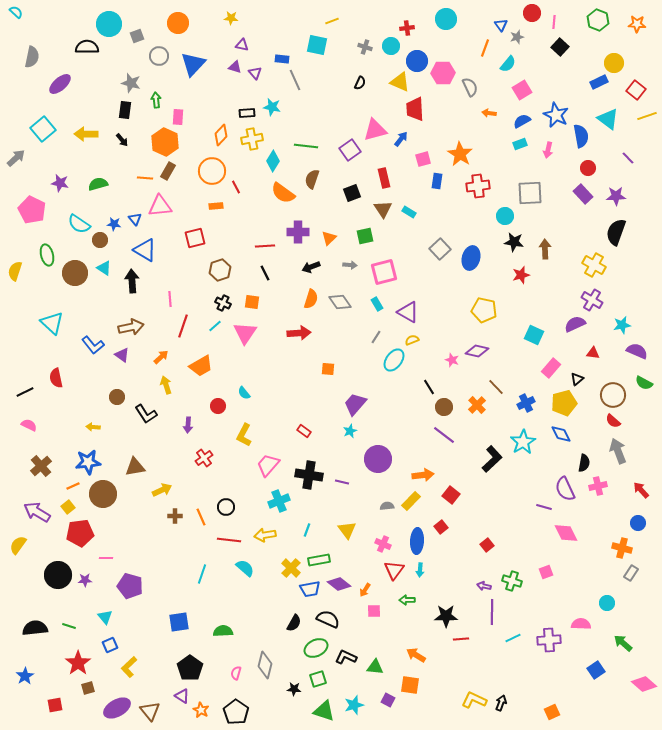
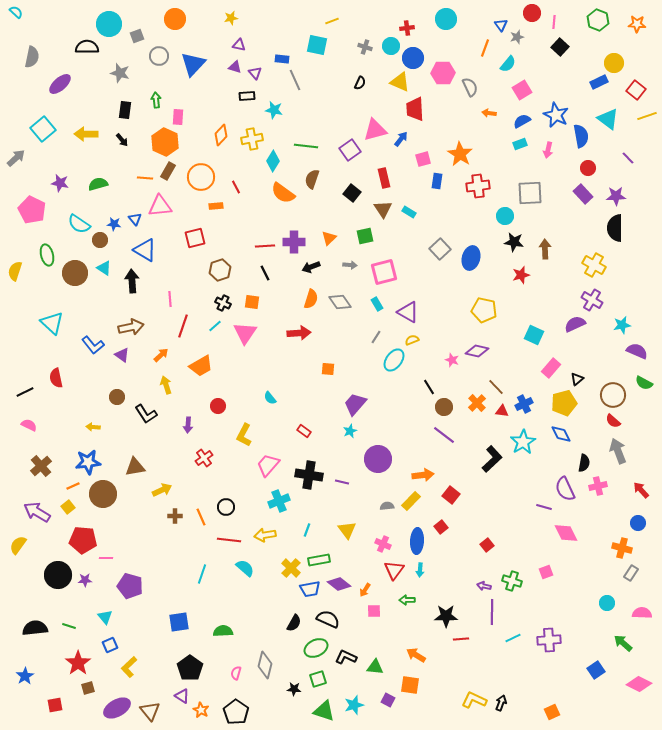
yellow star at (231, 18): rotated 16 degrees counterclockwise
orange circle at (178, 23): moved 3 px left, 4 px up
purple triangle at (242, 45): moved 3 px left
blue circle at (417, 61): moved 4 px left, 3 px up
gray star at (131, 83): moved 11 px left, 10 px up
cyan star at (272, 107): moved 2 px right, 3 px down
black rectangle at (247, 113): moved 17 px up
orange circle at (212, 171): moved 11 px left, 6 px down
black square at (352, 193): rotated 30 degrees counterclockwise
purple cross at (298, 232): moved 4 px left, 10 px down
black semicircle at (616, 232): moved 1 px left, 4 px up; rotated 20 degrees counterclockwise
red triangle at (593, 353): moved 91 px left, 58 px down
orange arrow at (161, 357): moved 2 px up
cyan semicircle at (244, 393): moved 26 px right, 5 px down
blue cross at (526, 403): moved 2 px left, 1 px down
orange cross at (477, 405): moved 2 px up
red pentagon at (80, 533): moved 3 px right, 7 px down; rotated 12 degrees clockwise
pink semicircle at (581, 624): moved 61 px right, 11 px up
pink diamond at (644, 684): moved 5 px left; rotated 15 degrees counterclockwise
